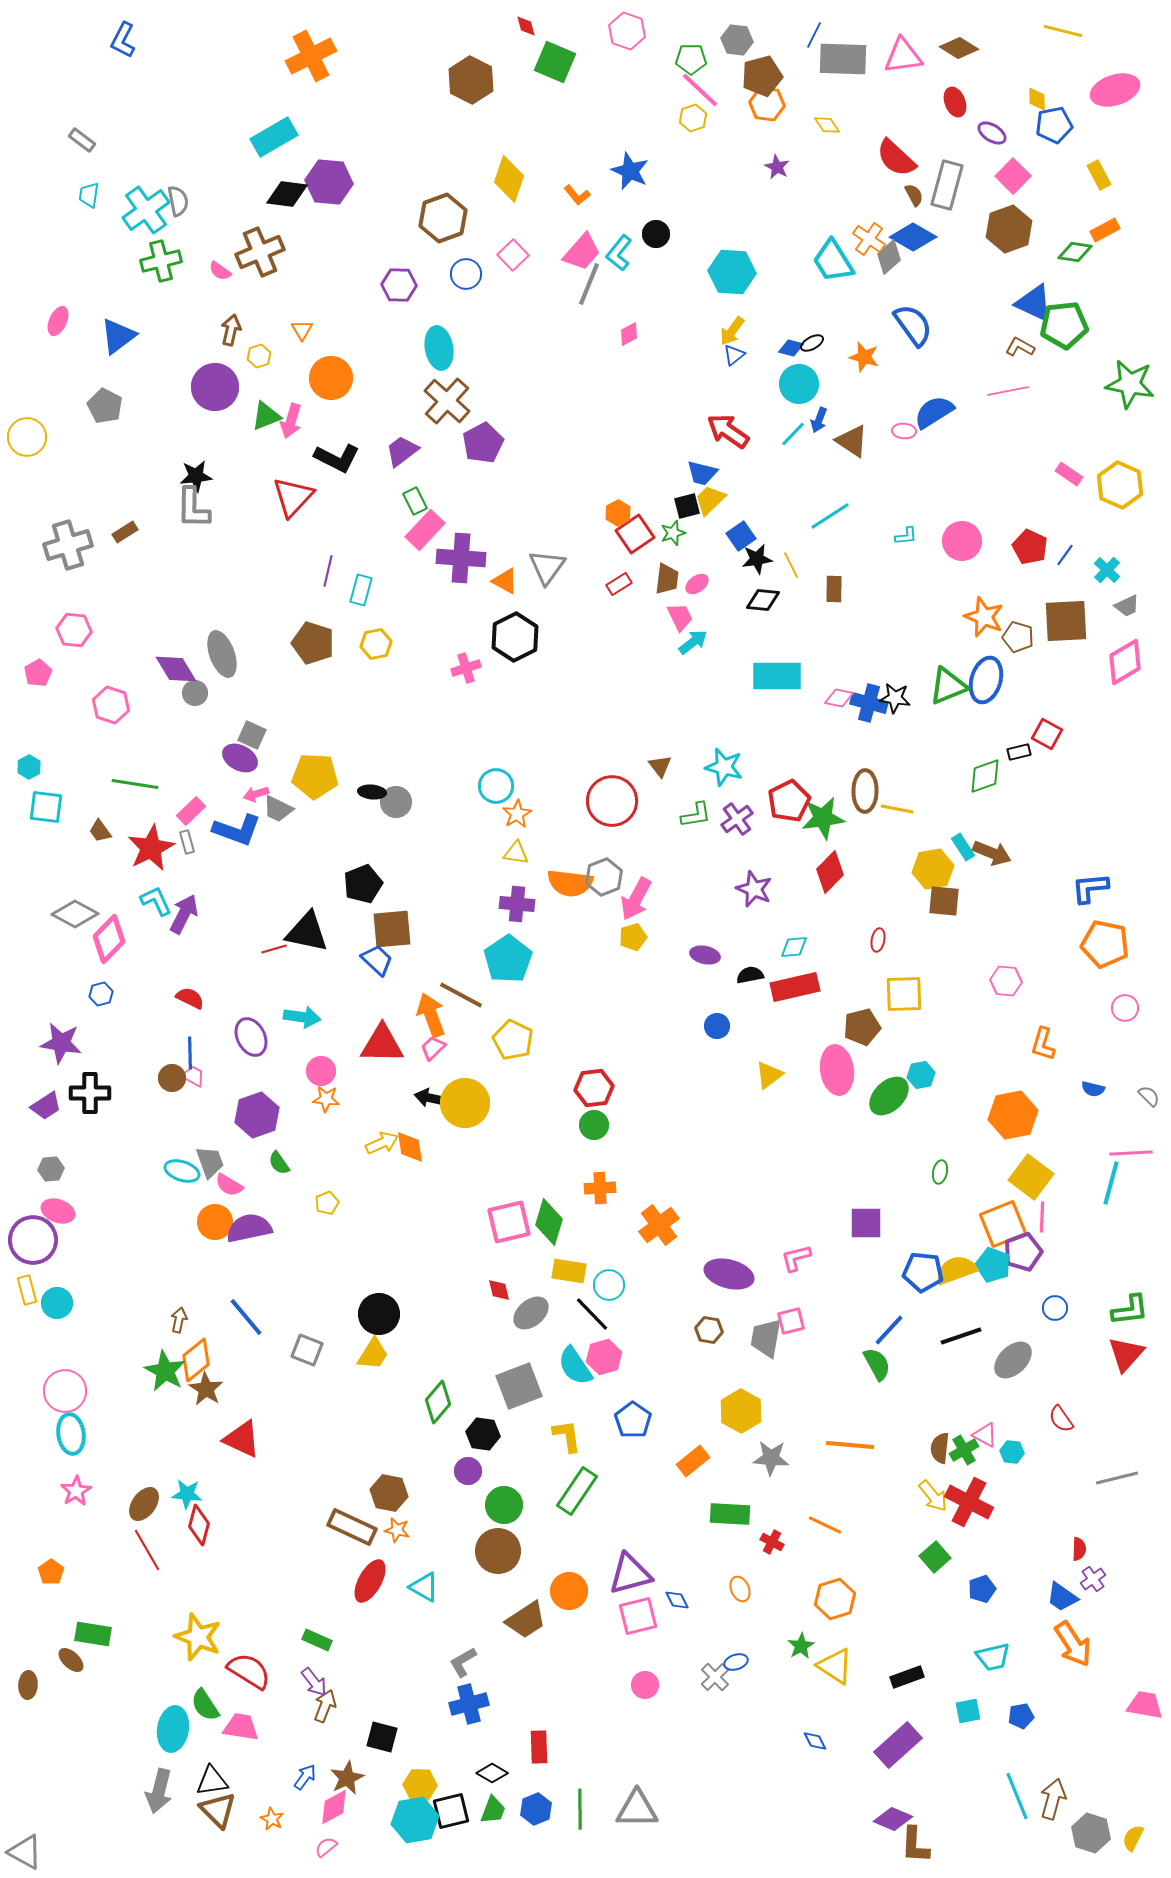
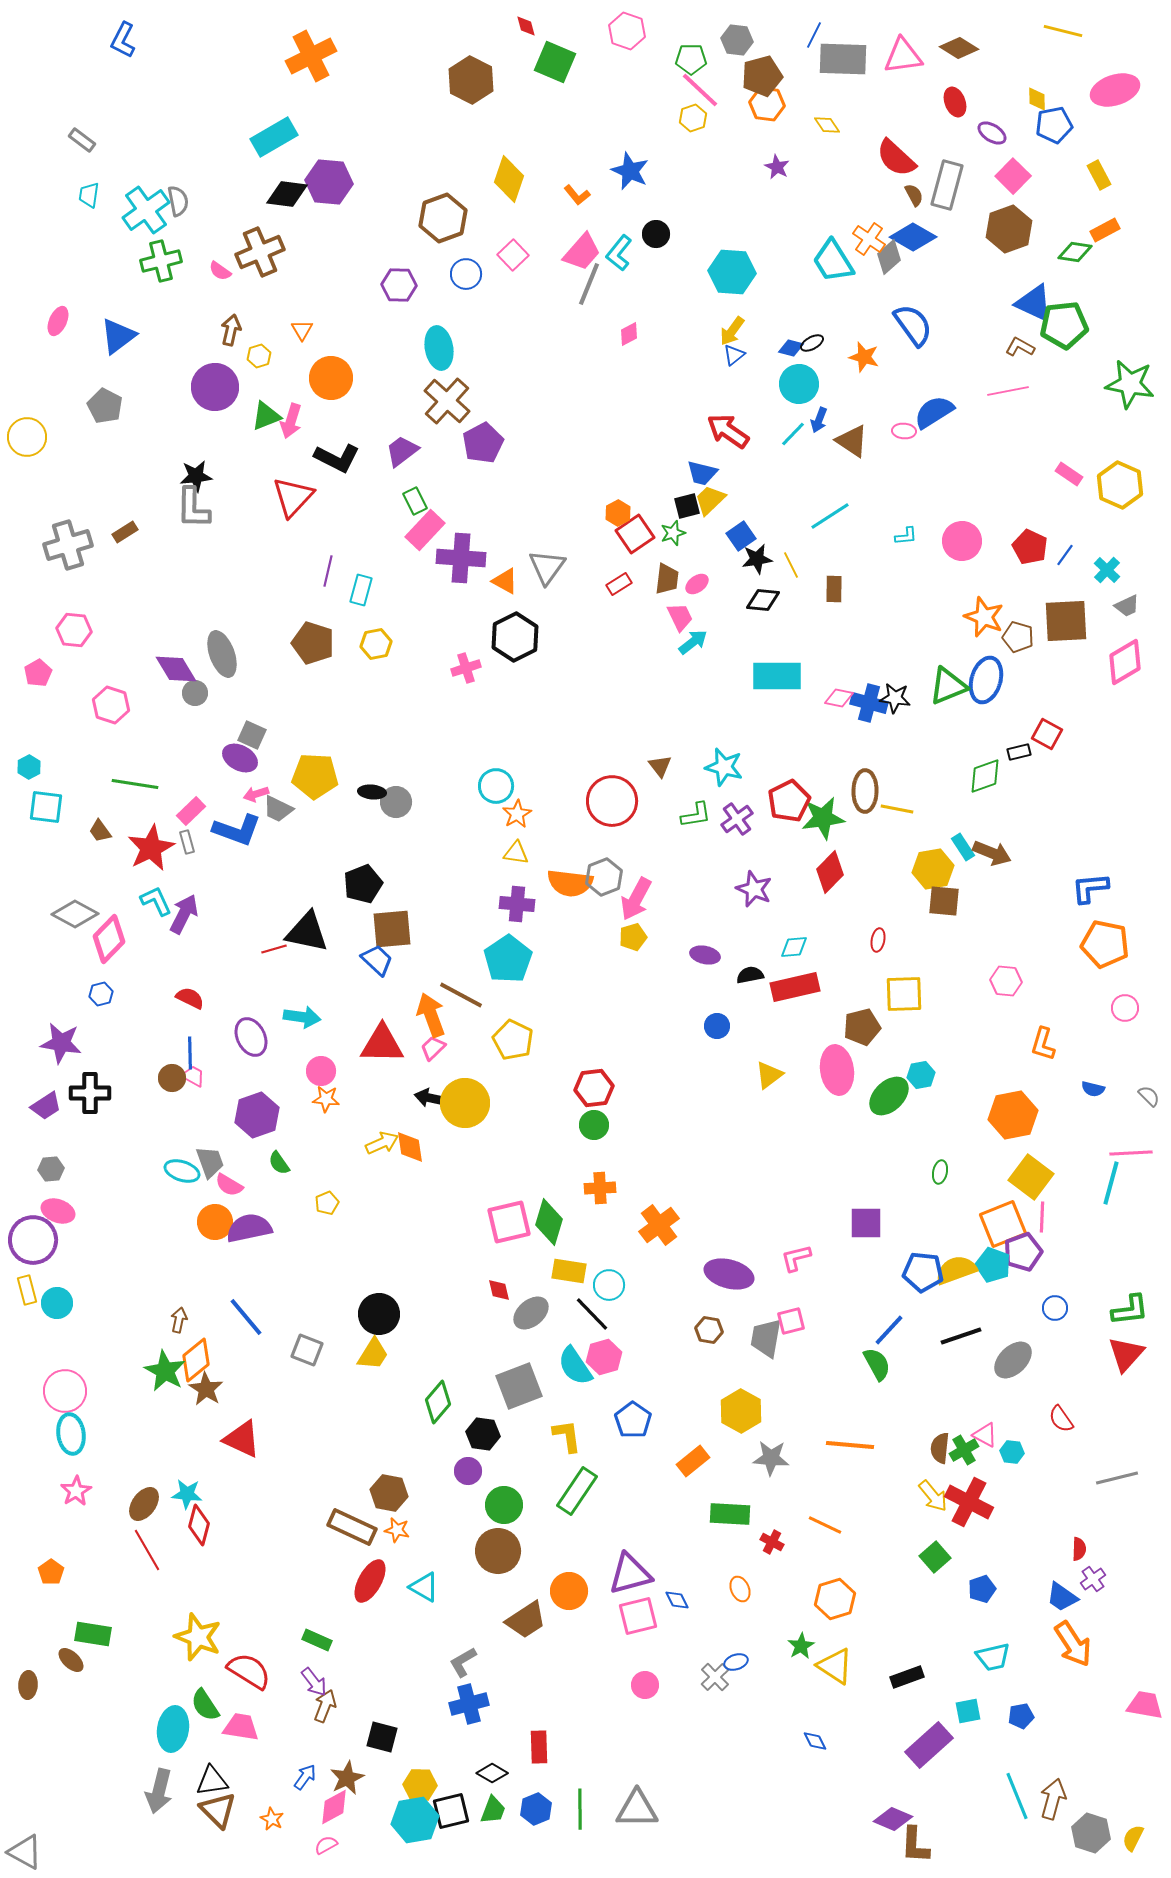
purple rectangle at (898, 1745): moved 31 px right
pink semicircle at (326, 1847): moved 2 px up; rotated 10 degrees clockwise
